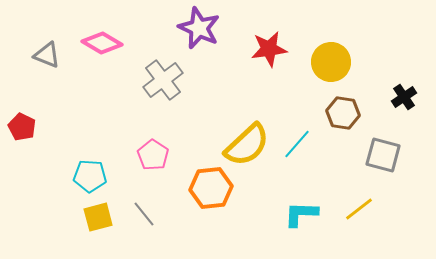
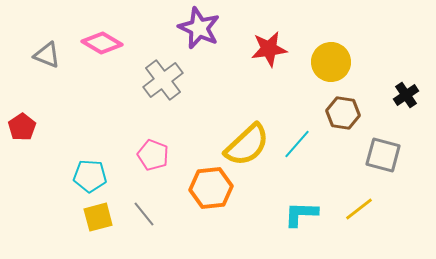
black cross: moved 2 px right, 2 px up
red pentagon: rotated 12 degrees clockwise
pink pentagon: rotated 12 degrees counterclockwise
